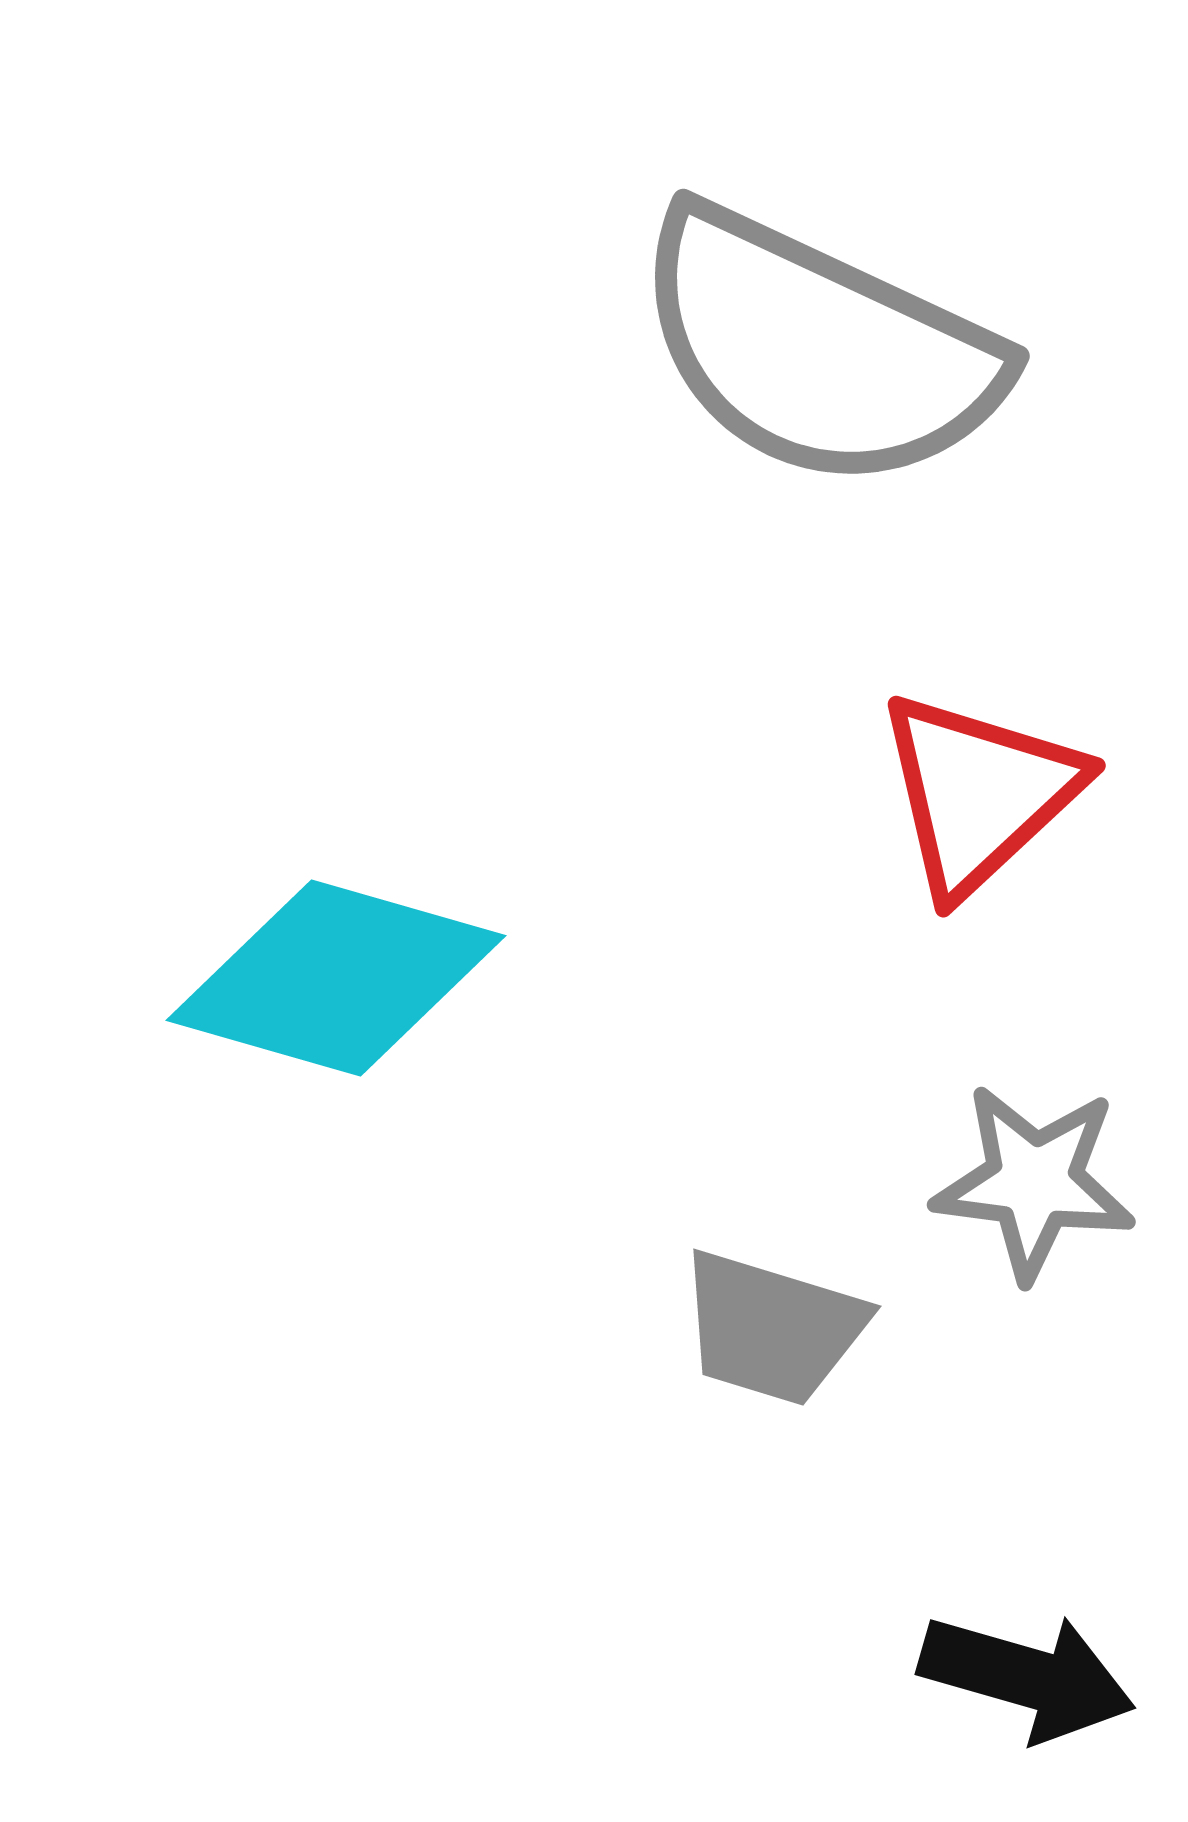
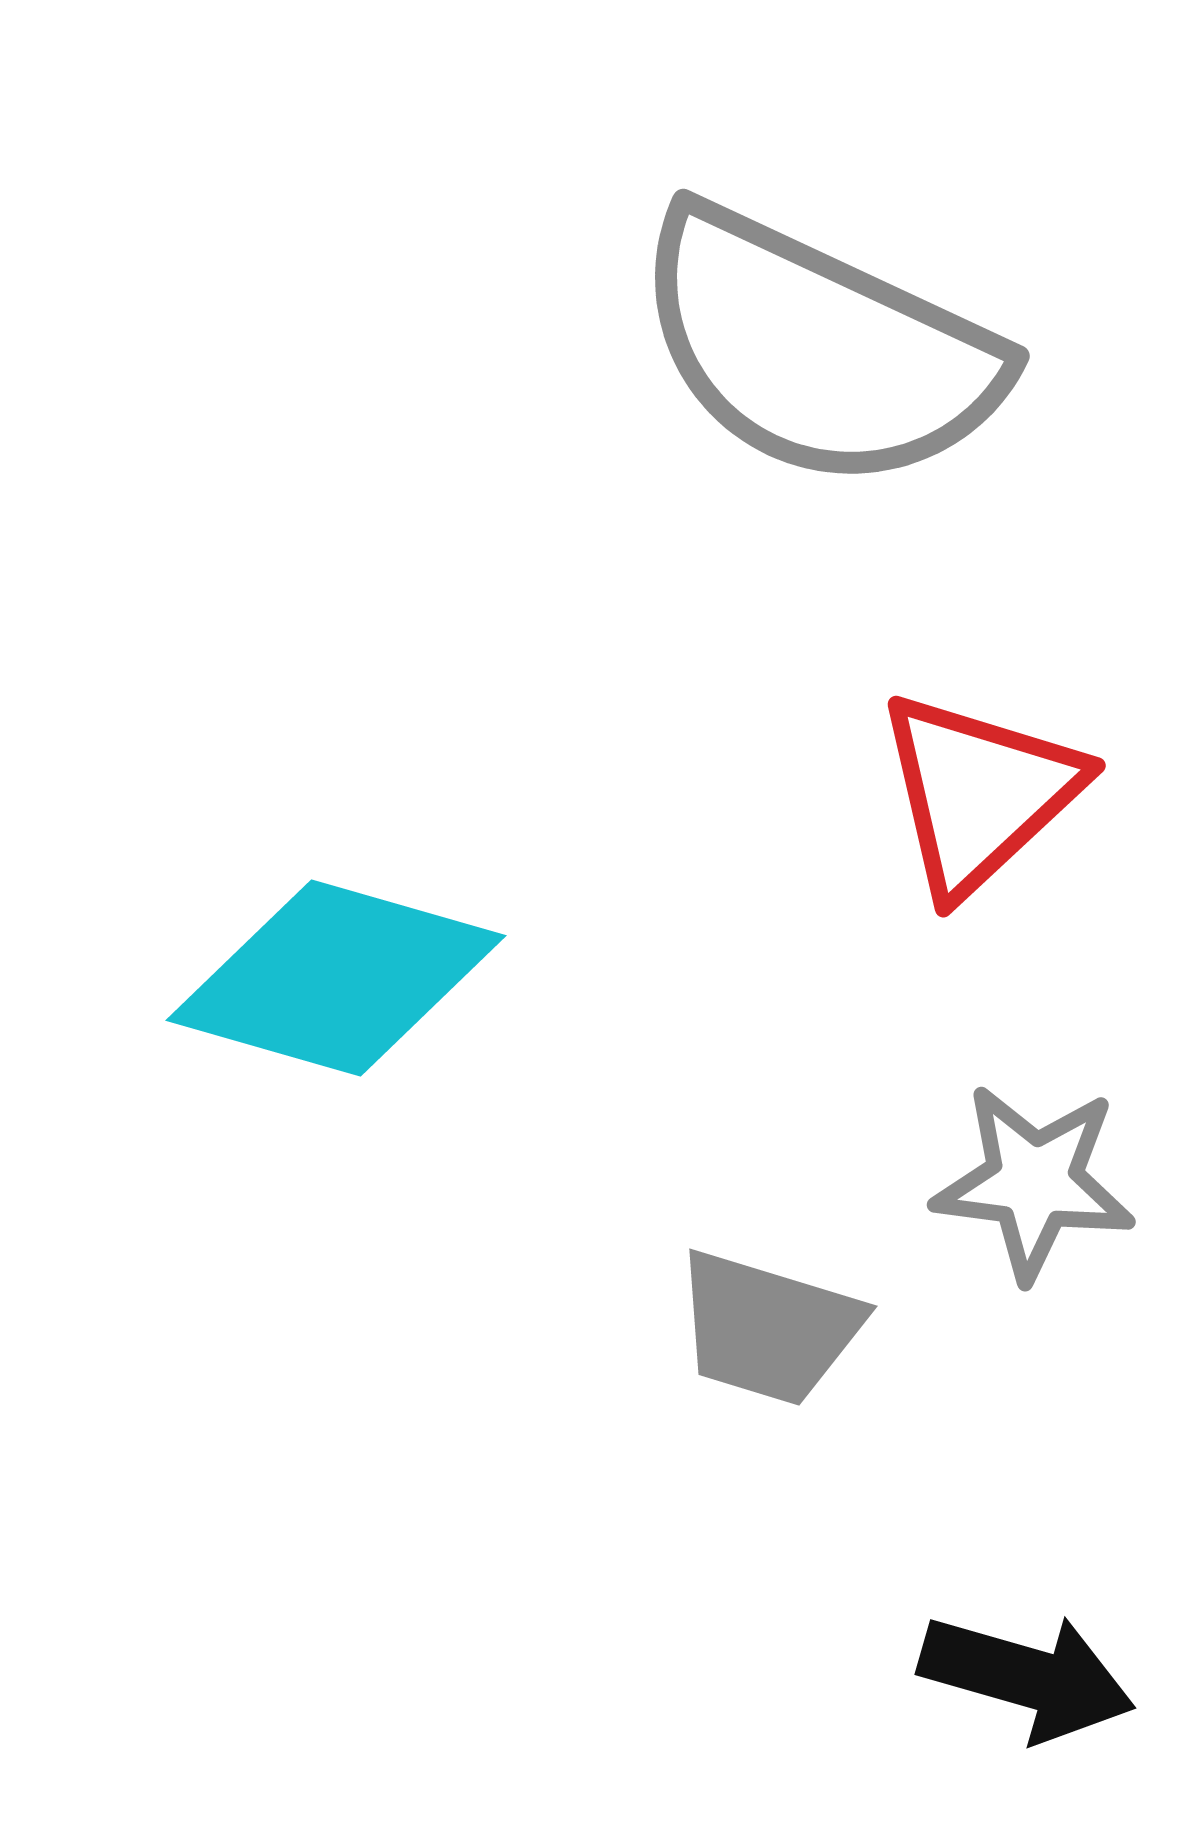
gray trapezoid: moved 4 px left
